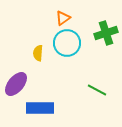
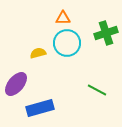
orange triangle: rotated 35 degrees clockwise
yellow semicircle: rotated 70 degrees clockwise
blue rectangle: rotated 16 degrees counterclockwise
